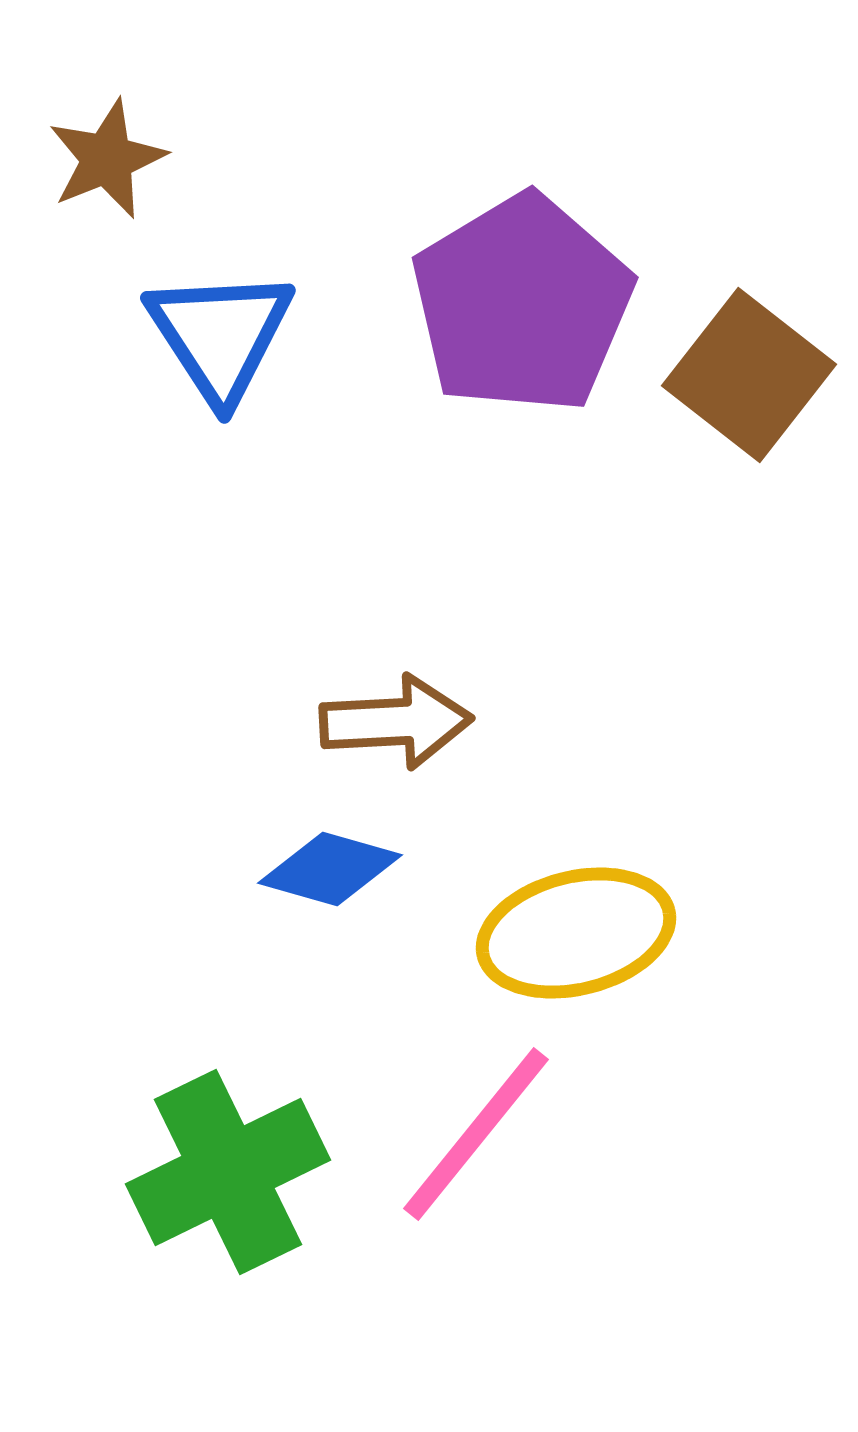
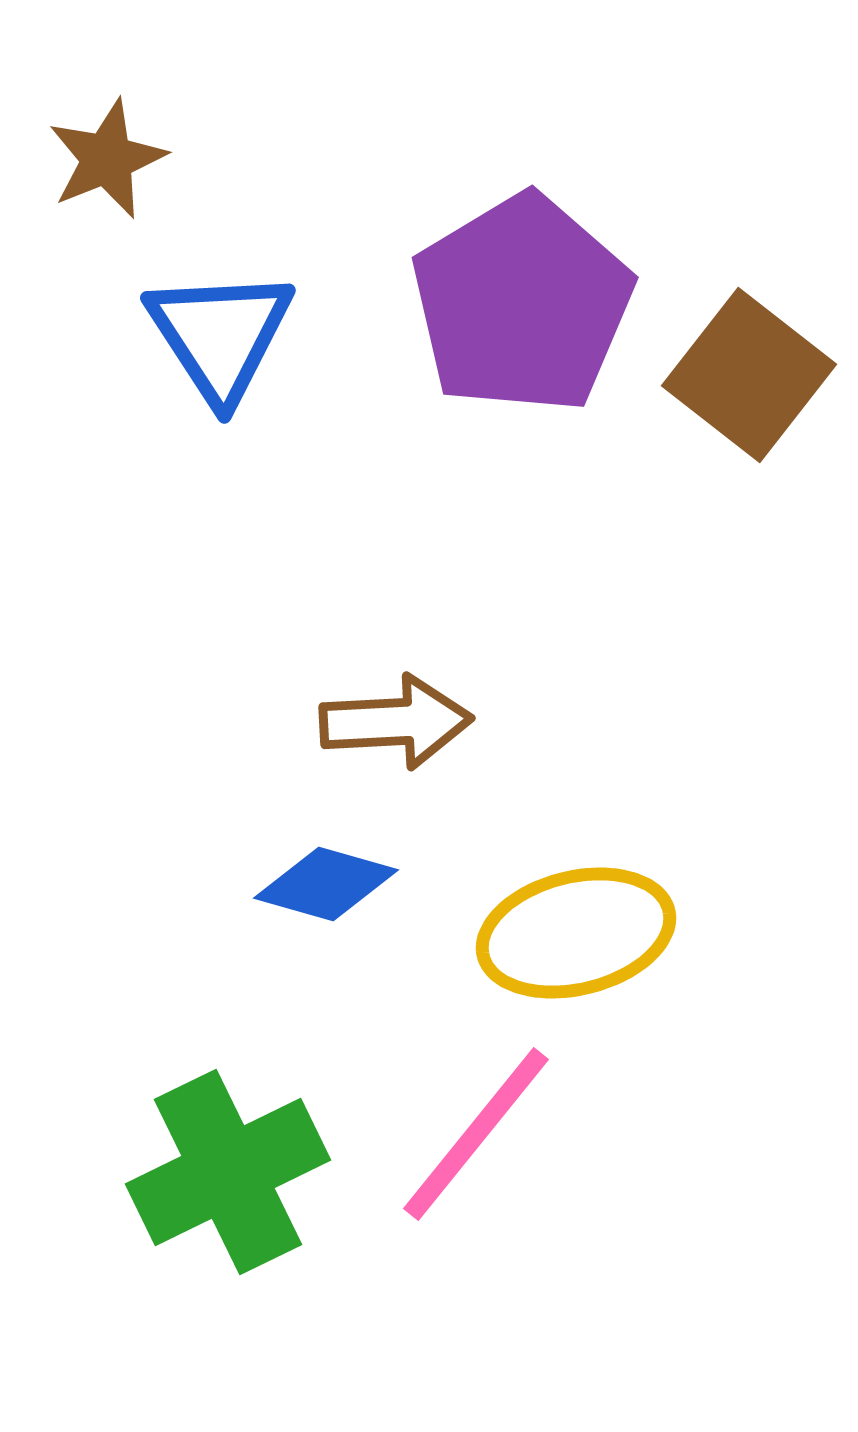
blue diamond: moved 4 px left, 15 px down
